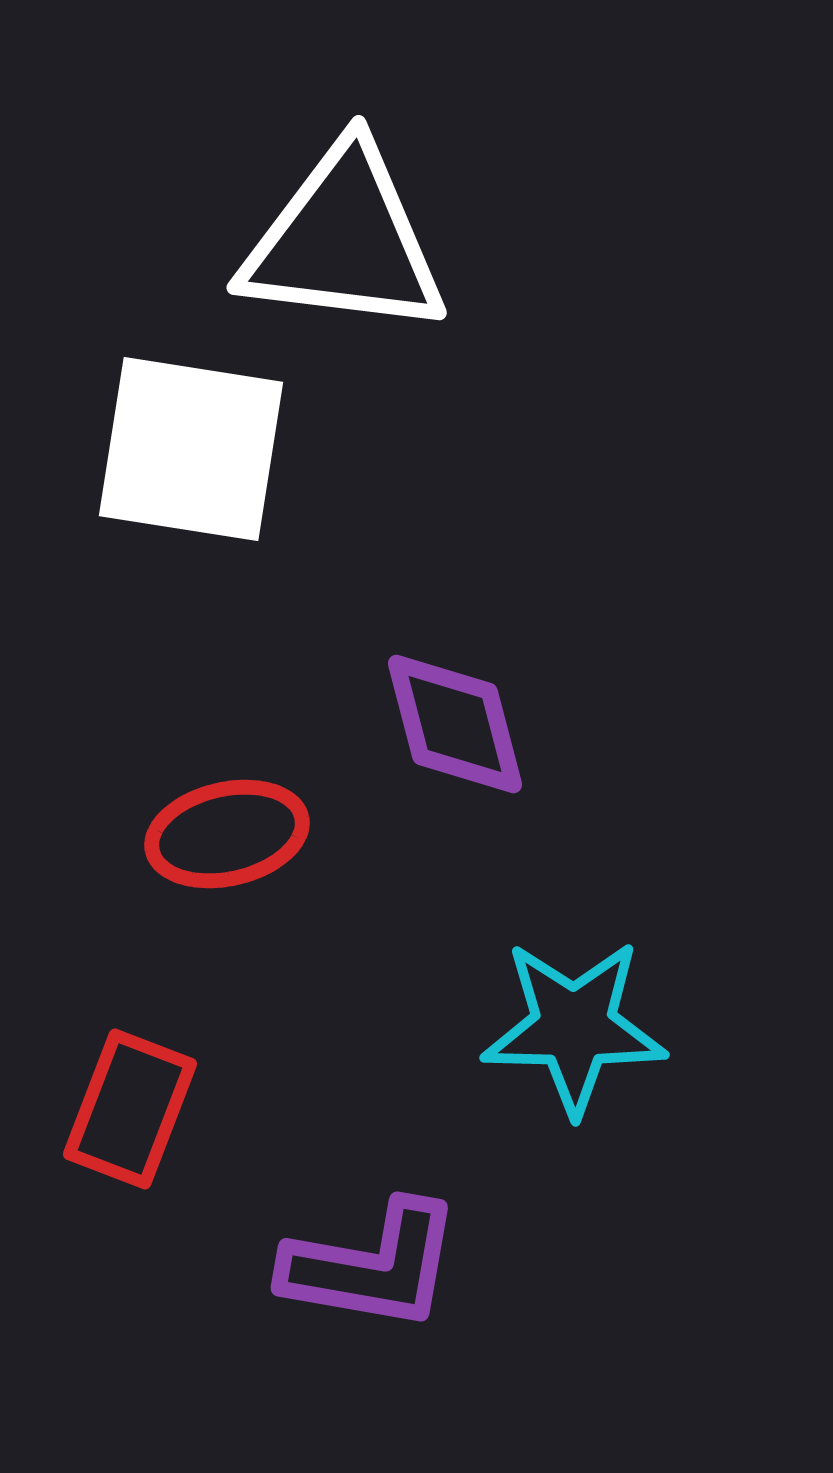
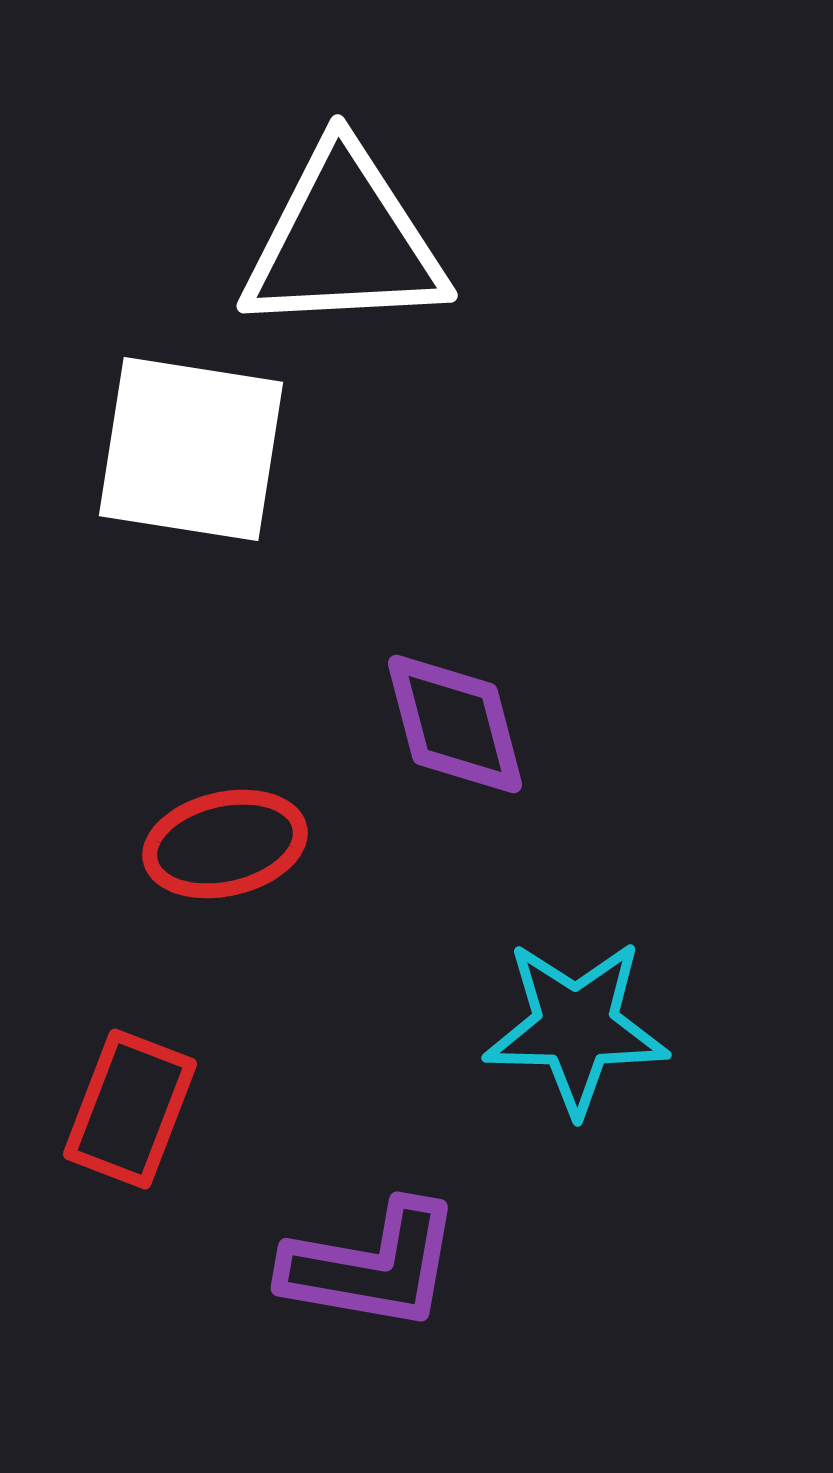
white triangle: rotated 10 degrees counterclockwise
red ellipse: moved 2 px left, 10 px down
cyan star: moved 2 px right
